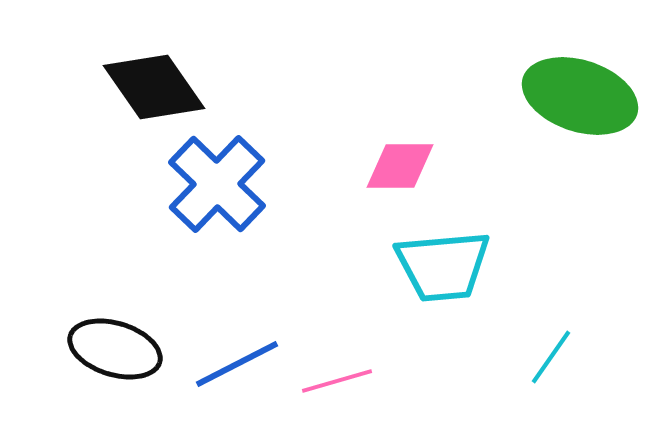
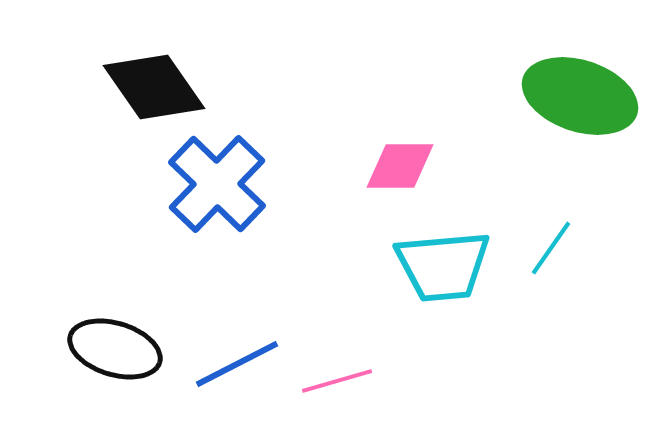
cyan line: moved 109 px up
